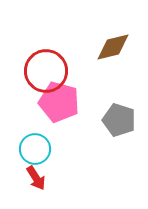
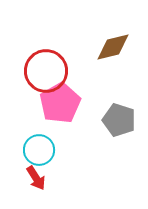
pink pentagon: moved 1 px right, 1 px down; rotated 27 degrees clockwise
cyan circle: moved 4 px right, 1 px down
